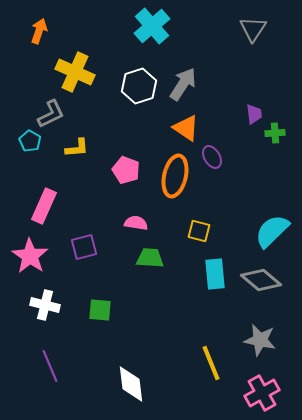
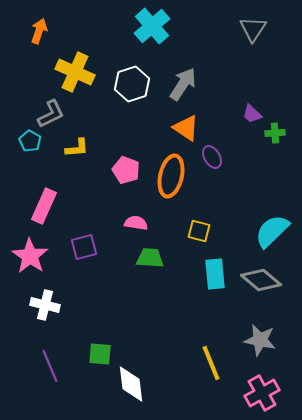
white hexagon: moved 7 px left, 2 px up
purple trapezoid: moved 2 px left; rotated 140 degrees clockwise
orange ellipse: moved 4 px left
green square: moved 44 px down
